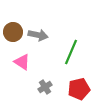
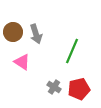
gray arrow: moved 2 px left, 1 px up; rotated 60 degrees clockwise
green line: moved 1 px right, 1 px up
gray cross: moved 9 px right; rotated 24 degrees counterclockwise
